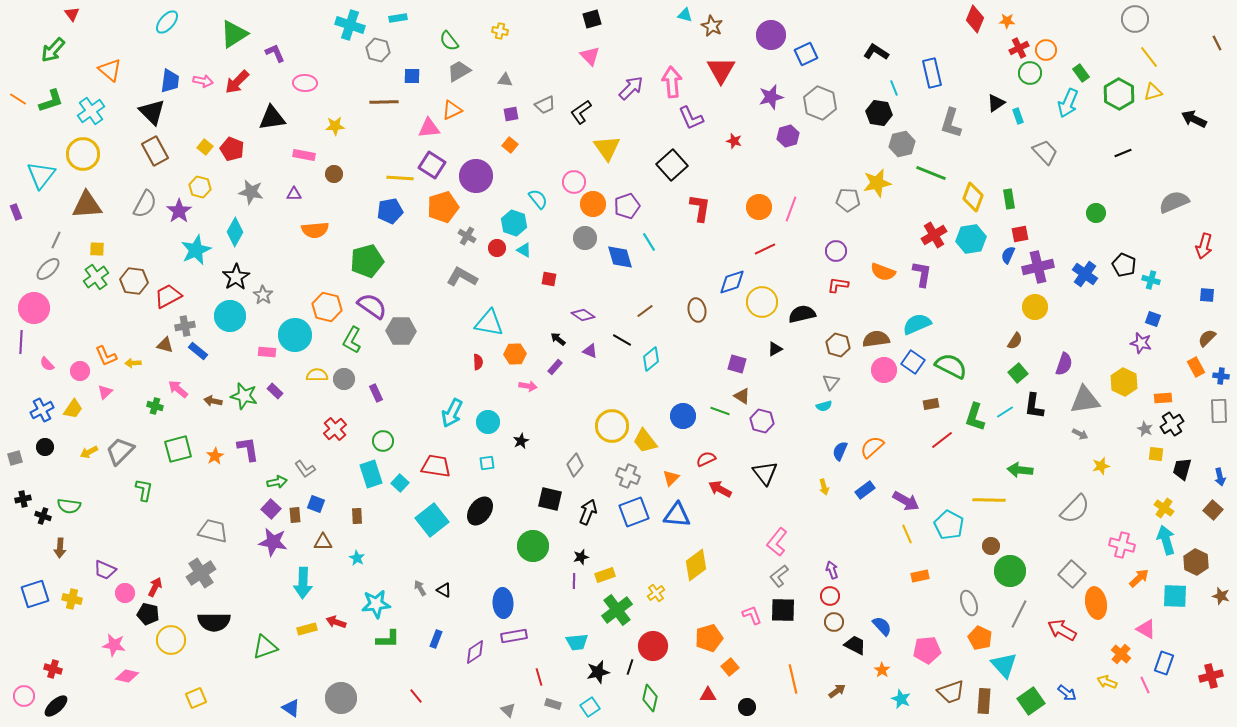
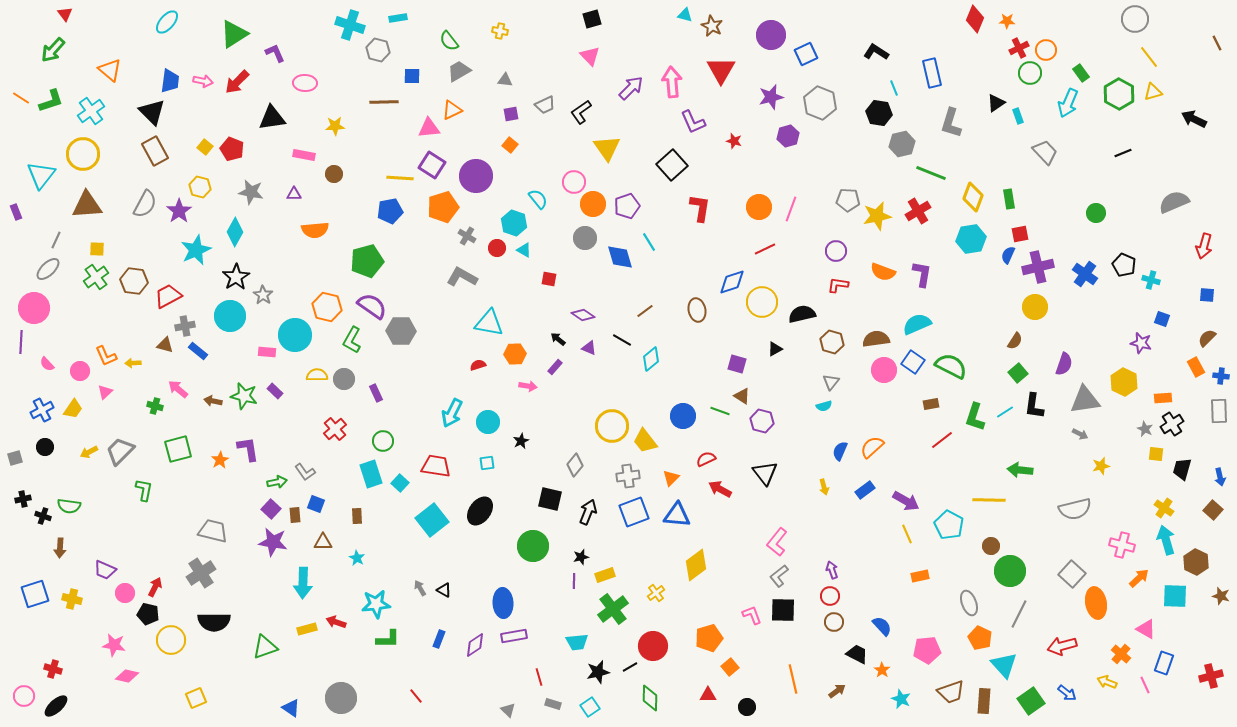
red triangle at (72, 14): moved 7 px left
orange line at (18, 99): moved 3 px right, 1 px up
purple L-shape at (691, 118): moved 2 px right, 4 px down
yellow star at (877, 183): moved 33 px down
red cross at (934, 235): moved 16 px left, 24 px up
blue square at (1153, 319): moved 9 px right
brown hexagon at (838, 345): moved 6 px left, 3 px up
purple triangle at (590, 351): moved 1 px left, 3 px up
red semicircle at (478, 362): moved 3 px down; rotated 105 degrees counterclockwise
orange star at (215, 456): moved 5 px right, 4 px down
gray L-shape at (305, 469): moved 3 px down
gray cross at (628, 476): rotated 30 degrees counterclockwise
gray semicircle at (1075, 509): rotated 32 degrees clockwise
green cross at (617, 610): moved 4 px left, 1 px up
red arrow at (1062, 630): moved 16 px down; rotated 44 degrees counterclockwise
blue rectangle at (436, 639): moved 3 px right
black trapezoid at (855, 645): moved 2 px right, 9 px down
purple diamond at (475, 652): moved 7 px up
black line at (630, 667): rotated 42 degrees clockwise
green diamond at (650, 698): rotated 12 degrees counterclockwise
